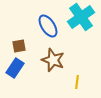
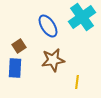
cyan cross: moved 1 px right
brown square: rotated 24 degrees counterclockwise
brown star: rotated 30 degrees counterclockwise
blue rectangle: rotated 30 degrees counterclockwise
